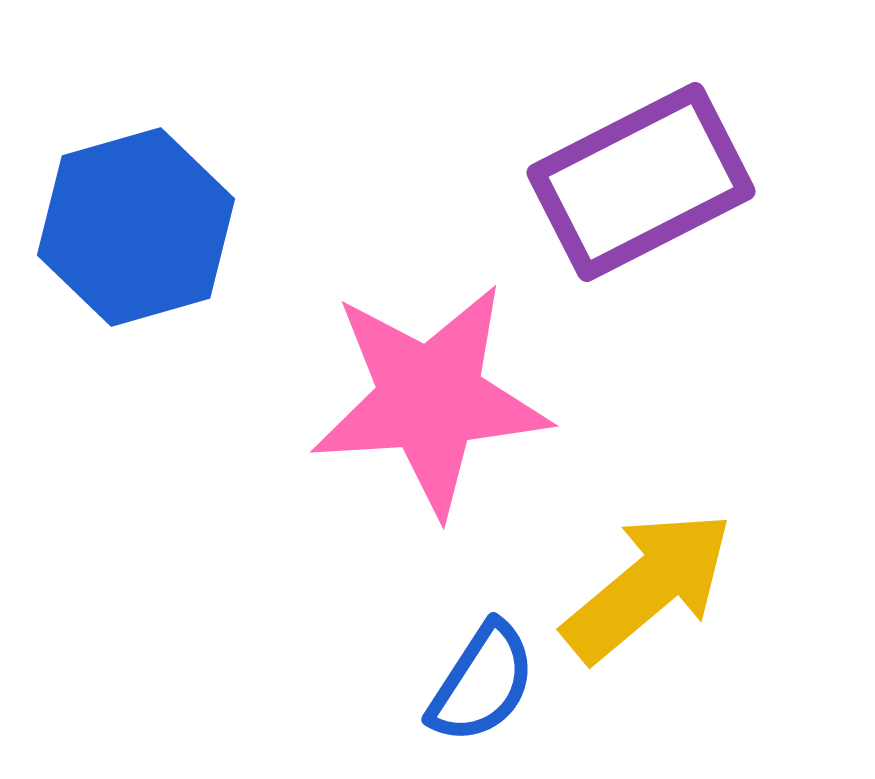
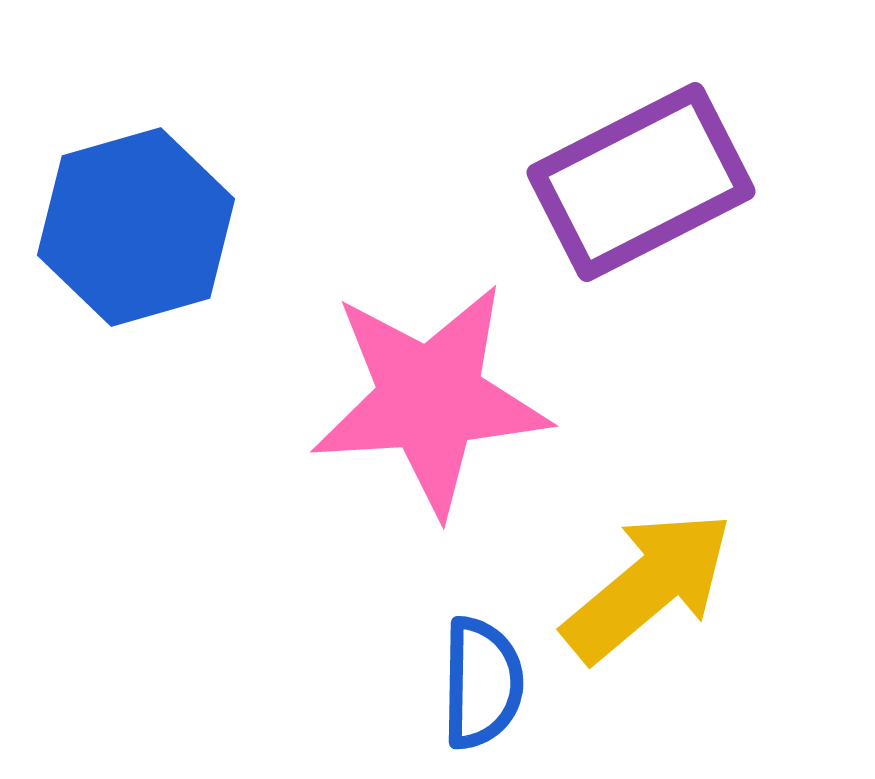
blue semicircle: rotated 32 degrees counterclockwise
